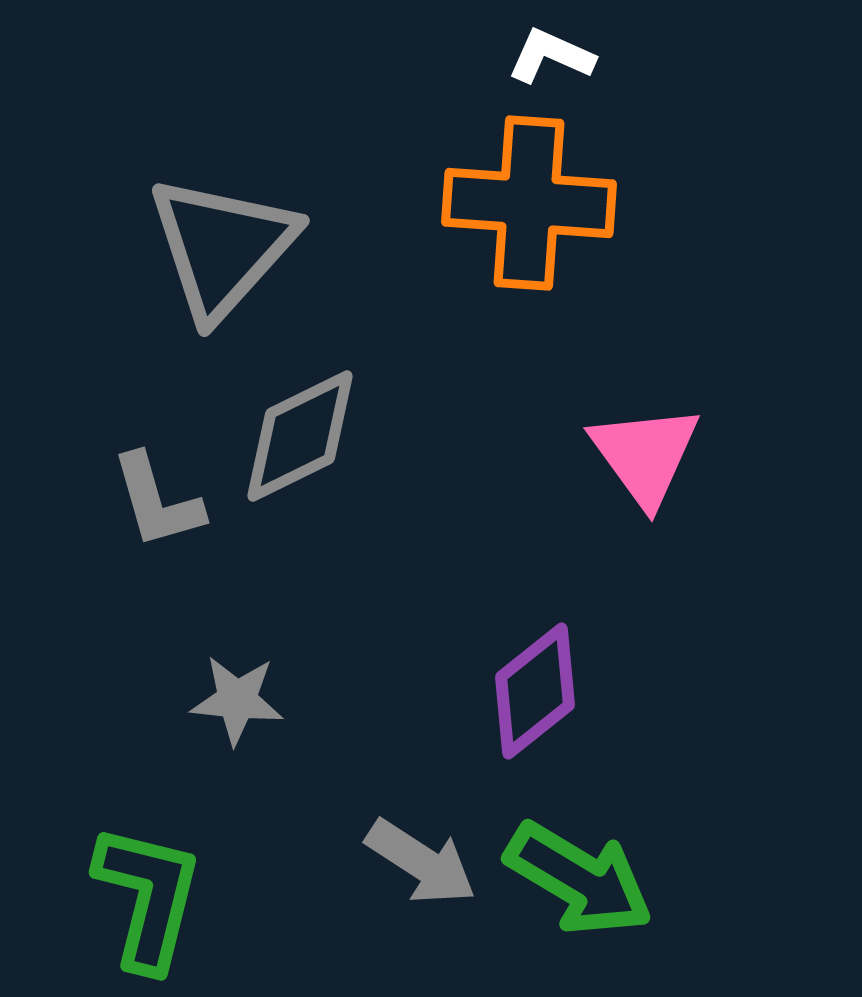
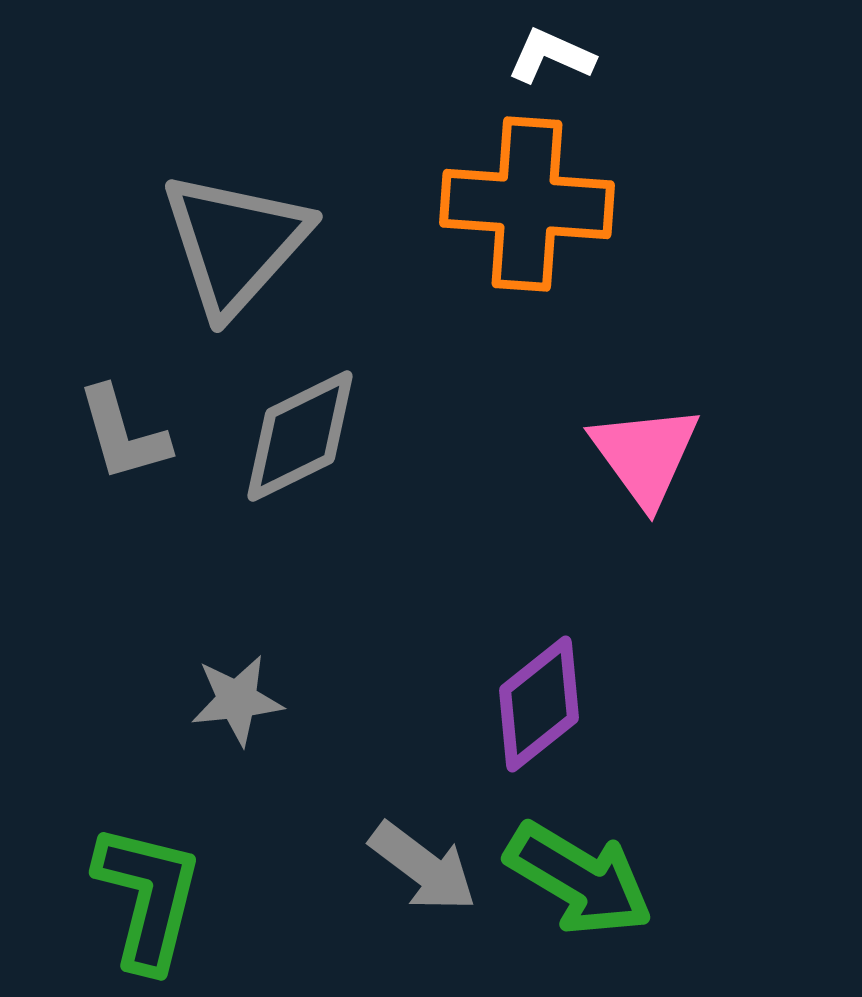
orange cross: moved 2 px left, 1 px down
gray triangle: moved 13 px right, 4 px up
gray L-shape: moved 34 px left, 67 px up
purple diamond: moved 4 px right, 13 px down
gray star: rotated 12 degrees counterclockwise
gray arrow: moved 2 px right, 5 px down; rotated 4 degrees clockwise
